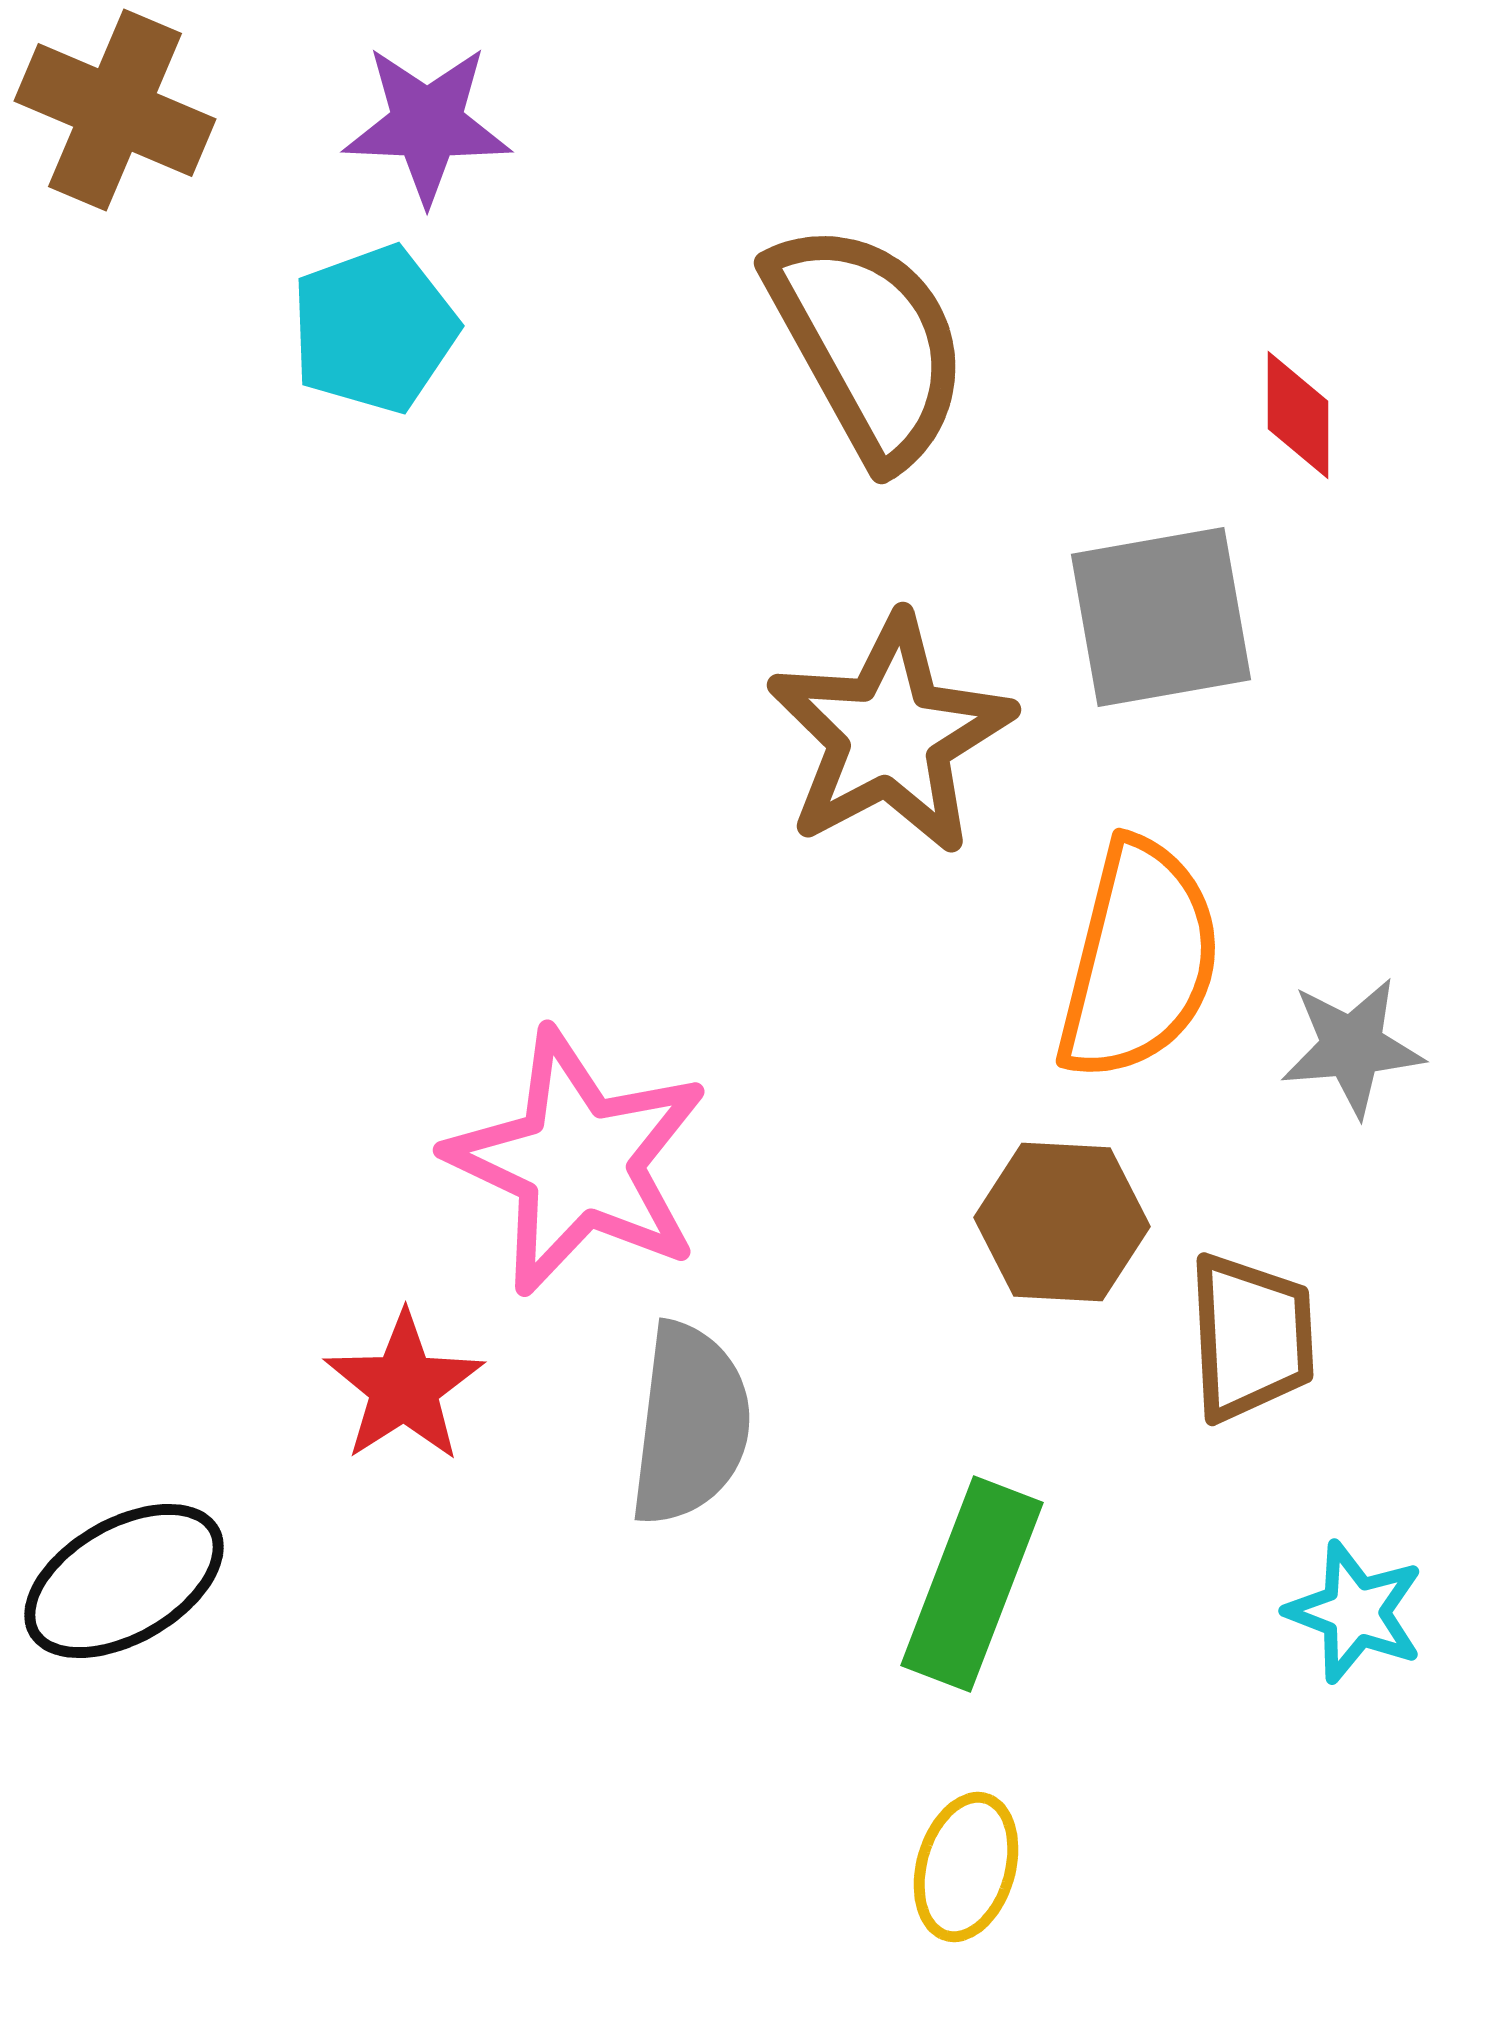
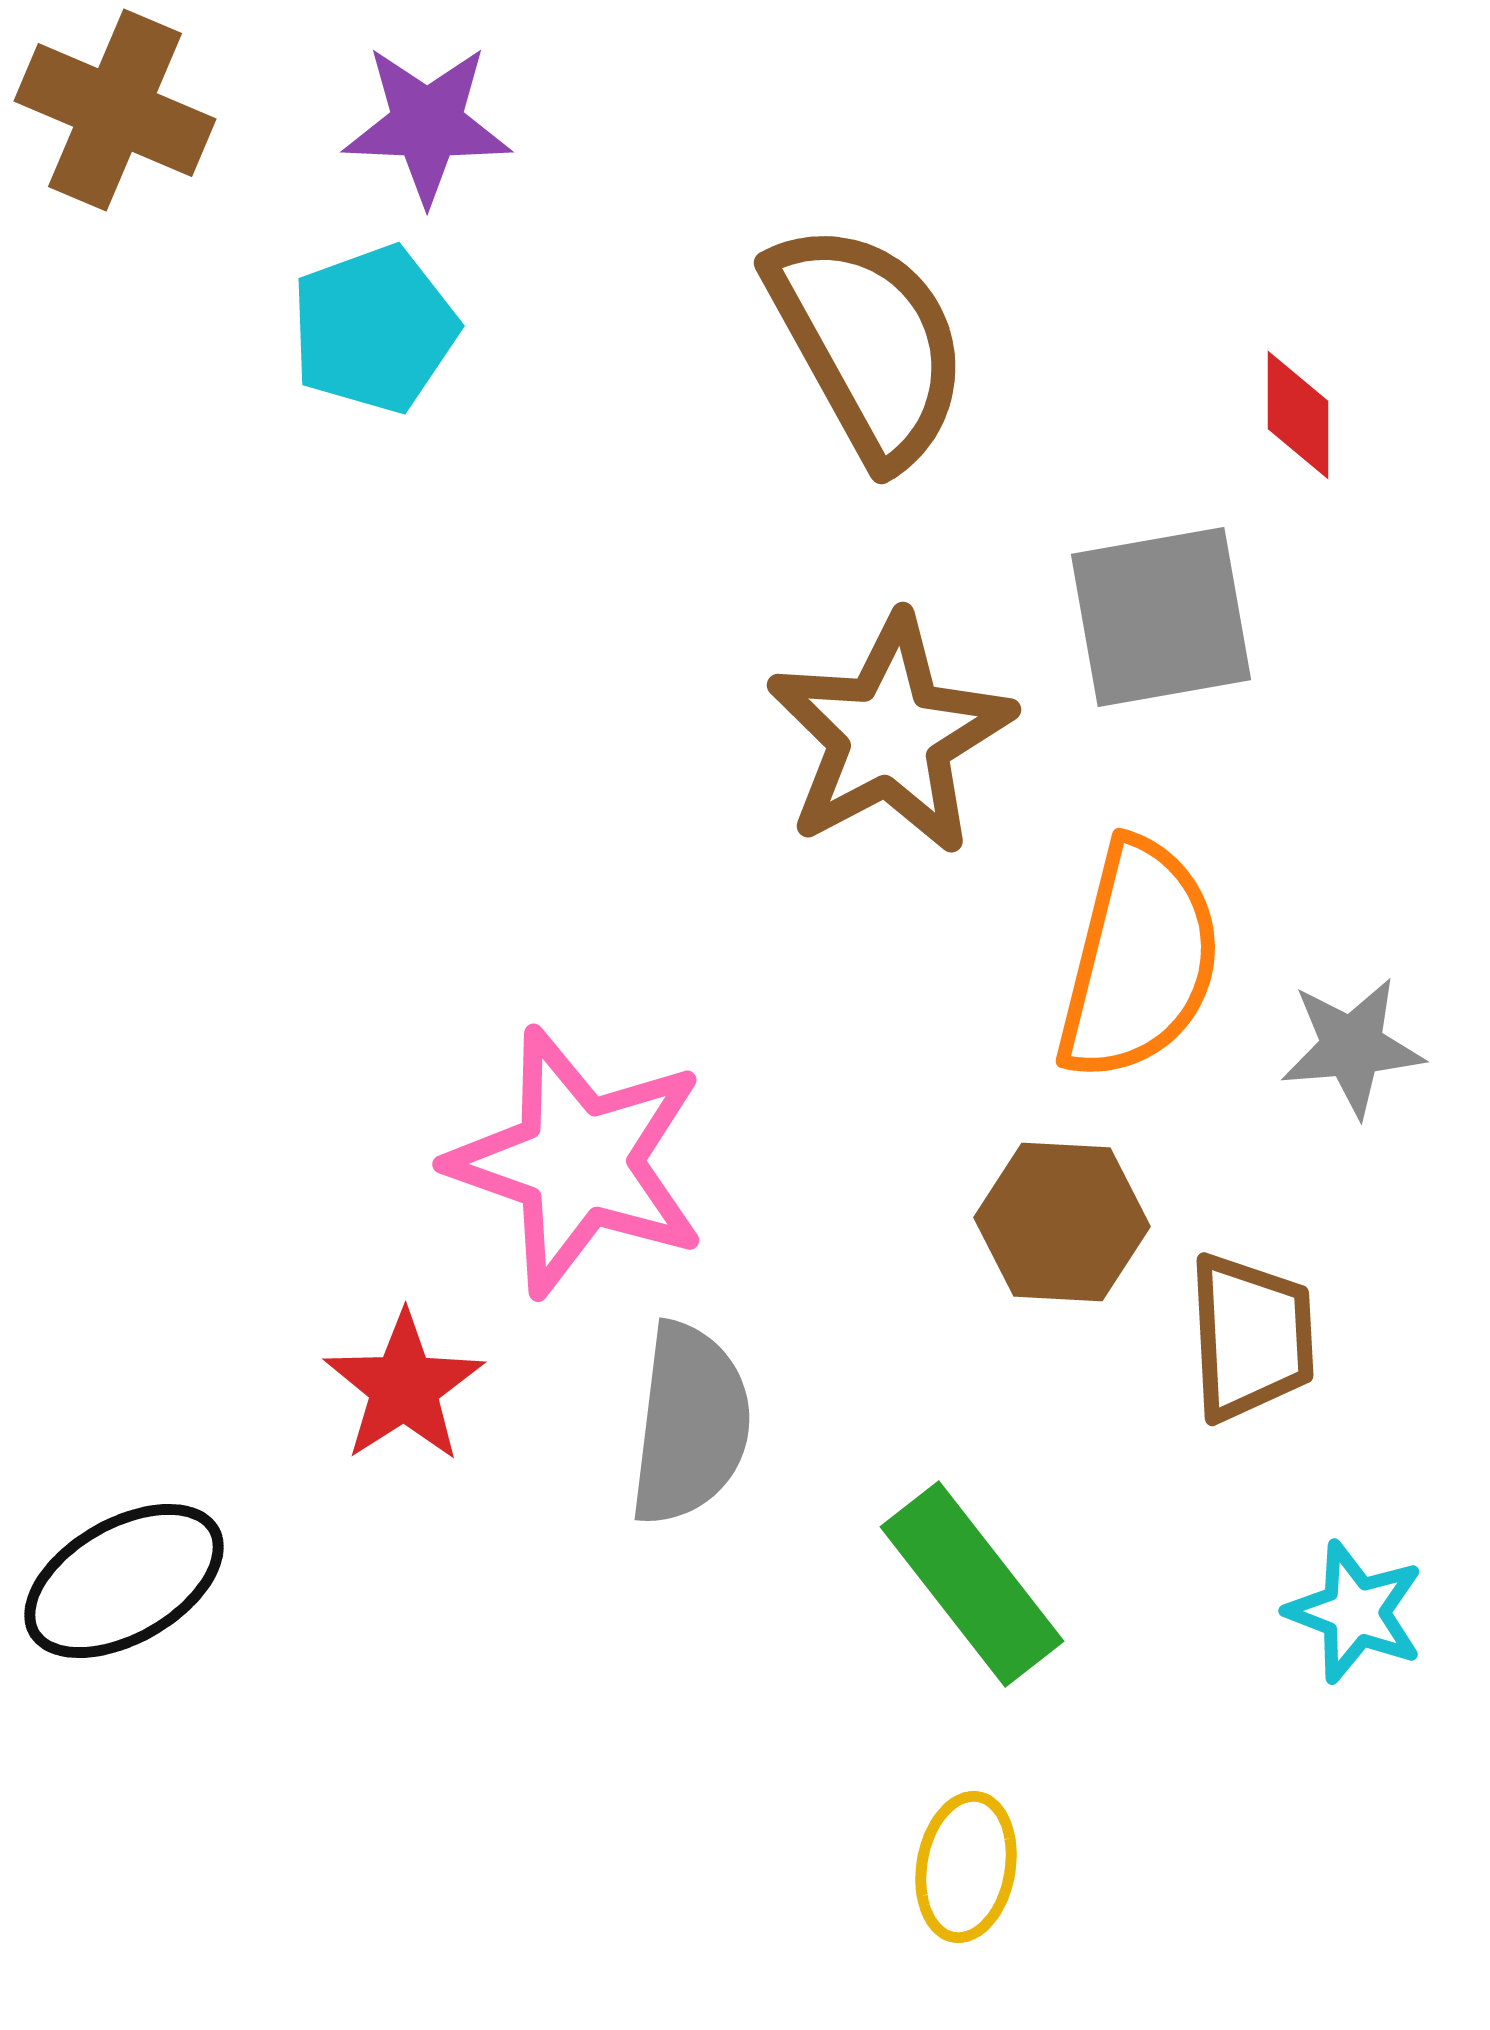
pink star: rotated 6 degrees counterclockwise
green rectangle: rotated 59 degrees counterclockwise
yellow ellipse: rotated 6 degrees counterclockwise
